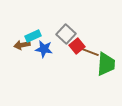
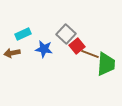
cyan rectangle: moved 10 px left, 2 px up
brown arrow: moved 10 px left, 8 px down
brown line: moved 2 px down
